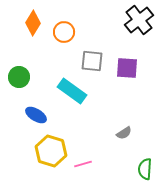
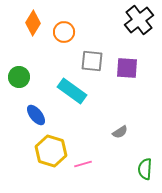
blue ellipse: rotated 20 degrees clockwise
gray semicircle: moved 4 px left, 1 px up
